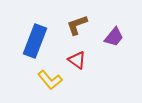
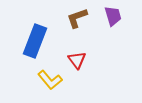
brown L-shape: moved 7 px up
purple trapezoid: moved 1 px left, 21 px up; rotated 55 degrees counterclockwise
red triangle: rotated 18 degrees clockwise
